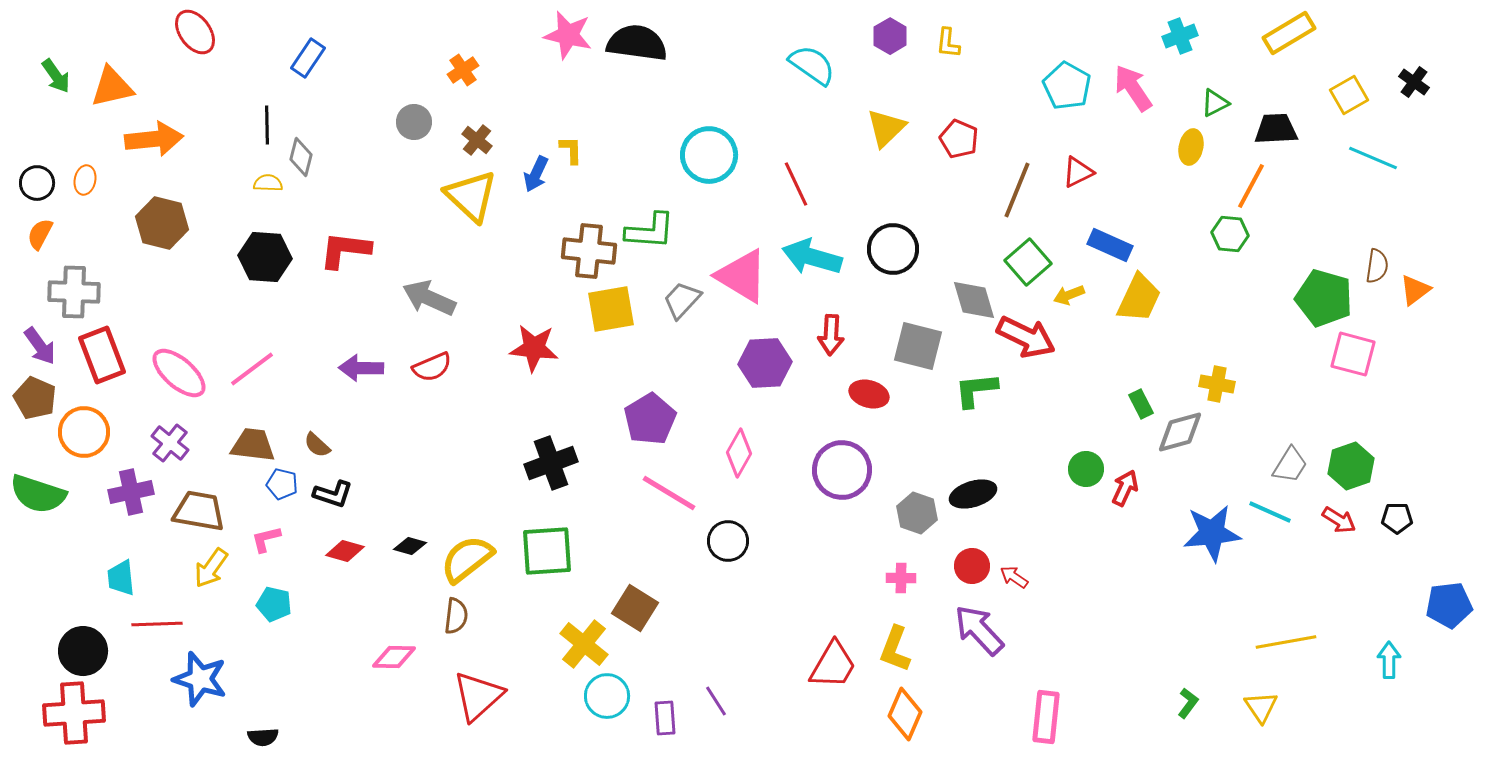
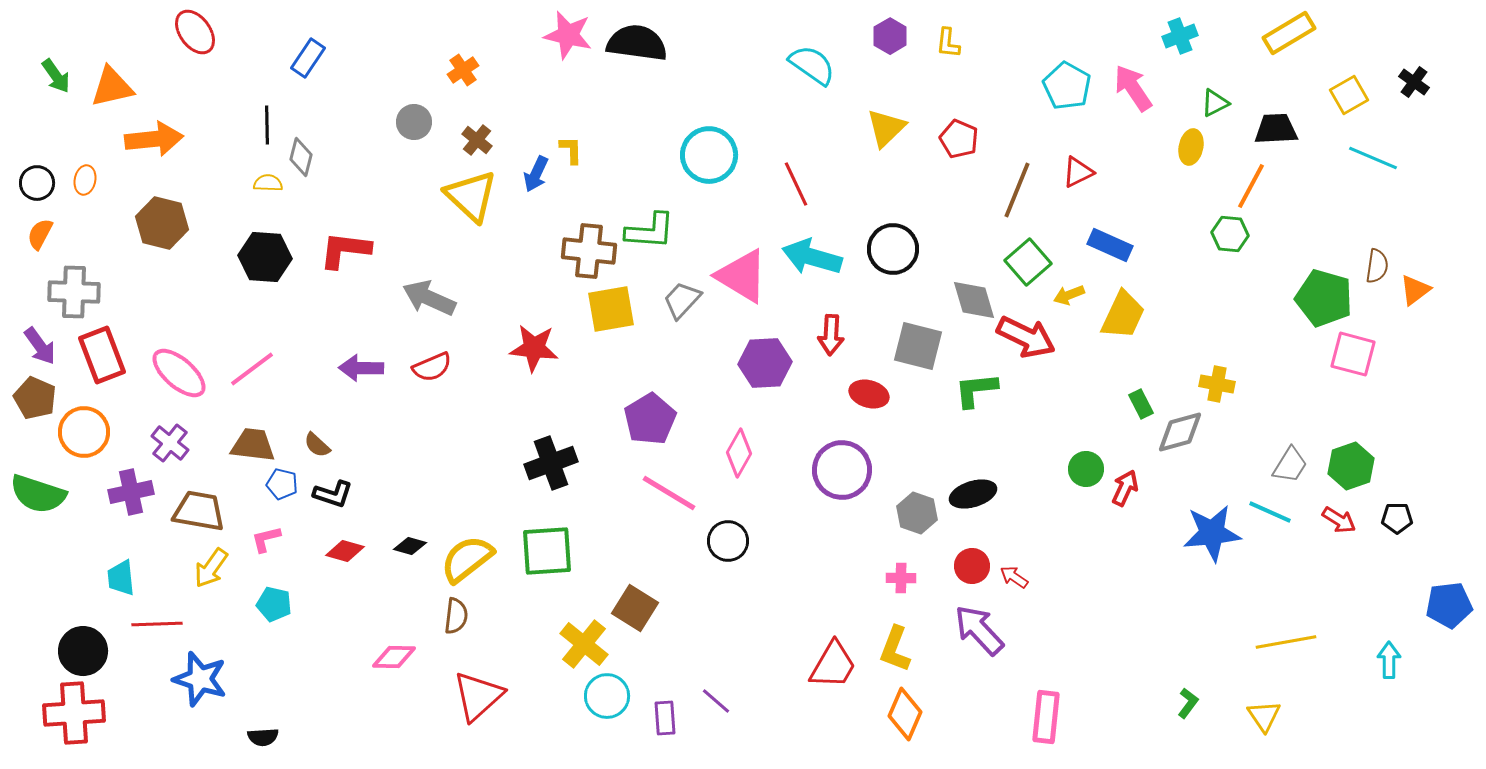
yellow trapezoid at (1139, 298): moved 16 px left, 17 px down
purple line at (716, 701): rotated 16 degrees counterclockwise
yellow triangle at (1261, 707): moved 3 px right, 9 px down
